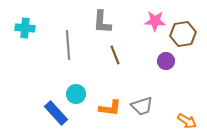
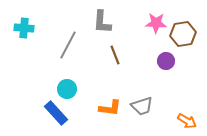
pink star: moved 1 px right, 2 px down
cyan cross: moved 1 px left
gray line: rotated 32 degrees clockwise
cyan circle: moved 9 px left, 5 px up
